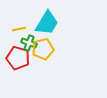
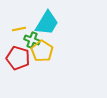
green cross: moved 3 px right, 3 px up
yellow pentagon: moved 1 px left, 2 px down; rotated 25 degrees counterclockwise
